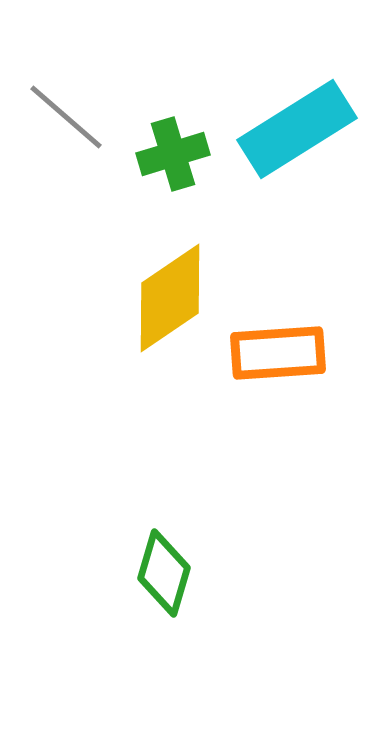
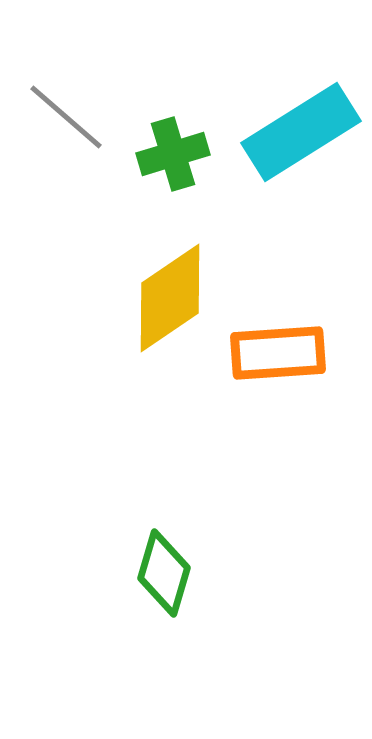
cyan rectangle: moved 4 px right, 3 px down
